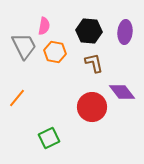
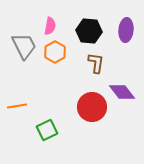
pink semicircle: moved 6 px right
purple ellipse: moved 1 px right, 2 px up
orange hexagon: rotated 20 degrees clockwise
brown L-shape: moved 2 px right; rotated 20 degrees clockwise
orange line: moved 8 px down; rotated 42 degrees clockwise
green square: moved 2 px left, 8 px up
